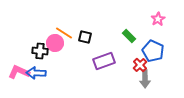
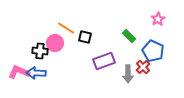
orange line: moved 2 px right, 5 px up
red cross: moved 3 px right, 2 px down
gray arrow: moved 17 px left, 5 px up
